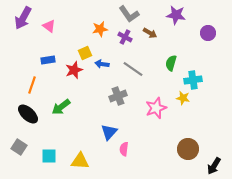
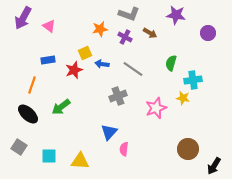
gray L-shape: rotated 35 degrees counterclockwise
